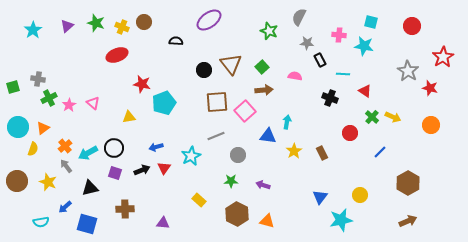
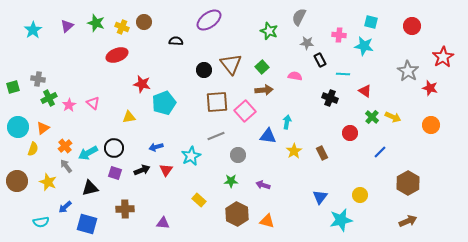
red triangle at (164, 168): moved 2 px right, 2 px down
